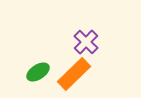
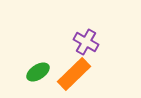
purple cross: rotated 15 degrees counterclockwise
